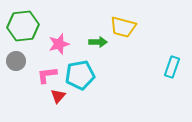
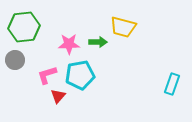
green hexagon: moved 1 px right, 1 px down
pink star: moved 10 px right; rotated 15 degrees clockwise
gray circle: moved 1 px left, 1 px up
cyan rectangle: moved 17 px down
pink L-shape: rotated 10 degrees counterclockwise
